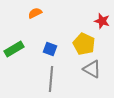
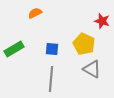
blue square: moved 2 px right; rotated 16 degrees counterclockwise
